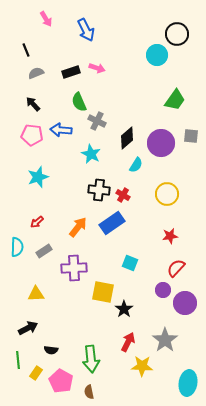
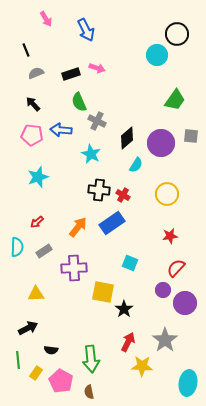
black rectangle at (71, 72): moved 2 px down
